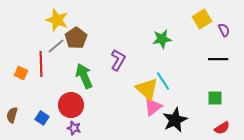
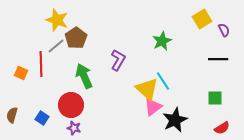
green star: moved 2 px down; rotated 18 degrees counterclockwise
